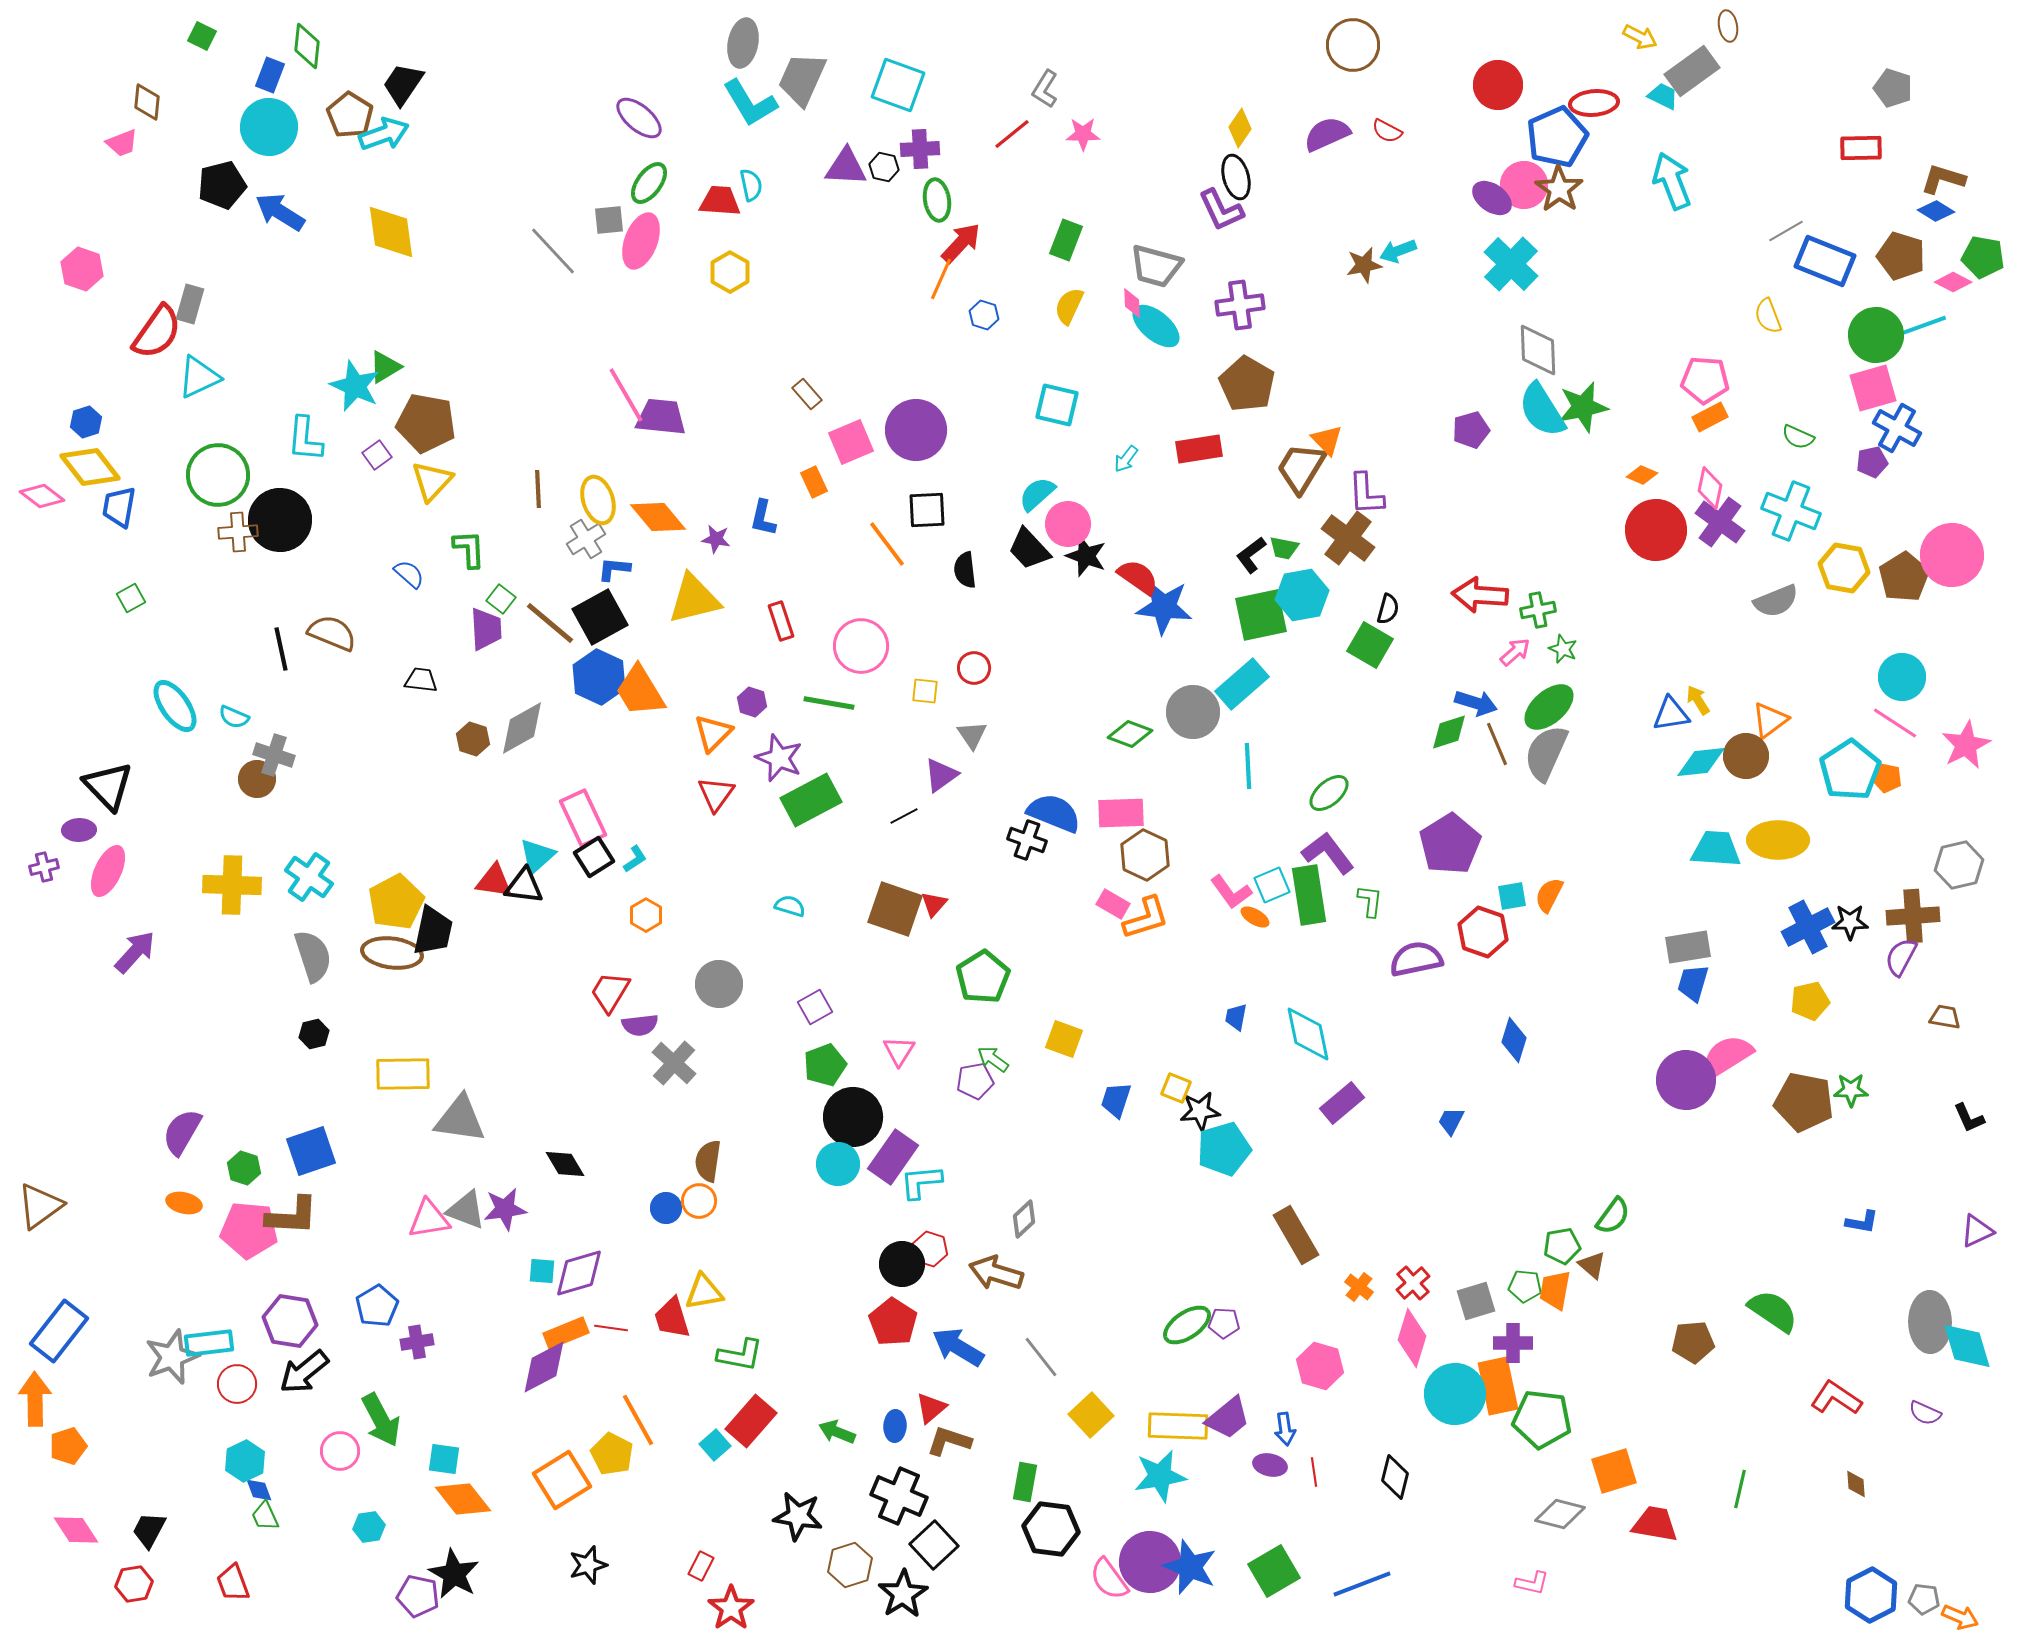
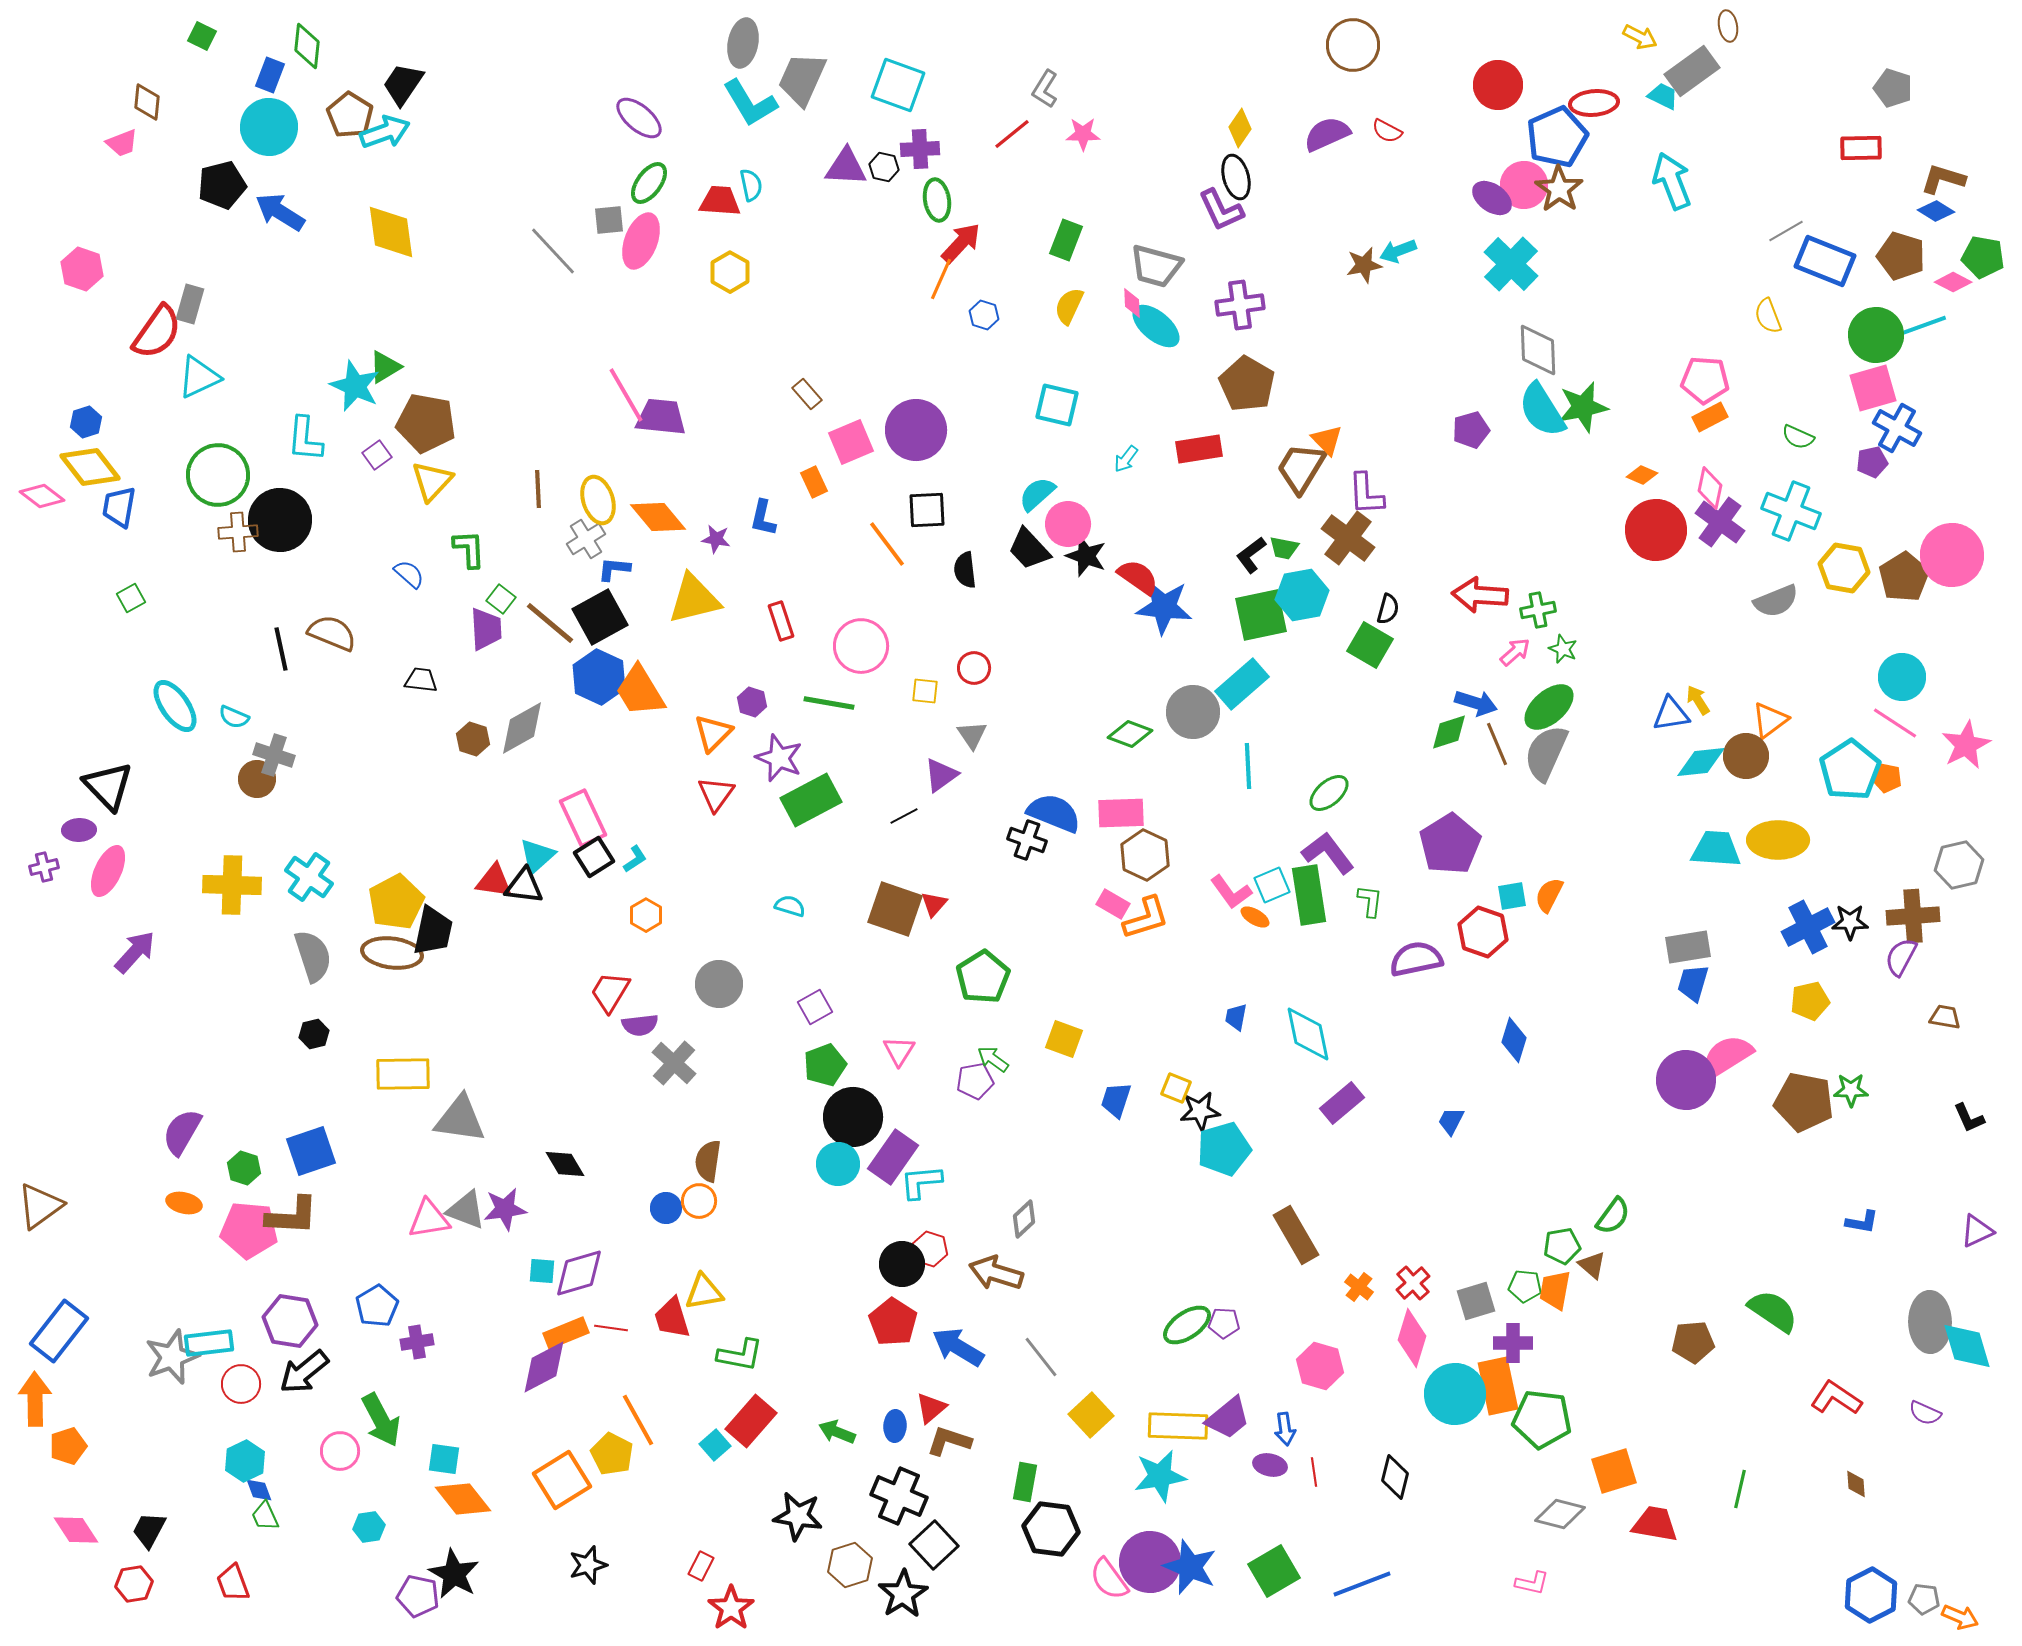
cyan arrow at (384, 134): moved 1 px right, 2 px up
red circle at (237, 1384): moved 4 px right
